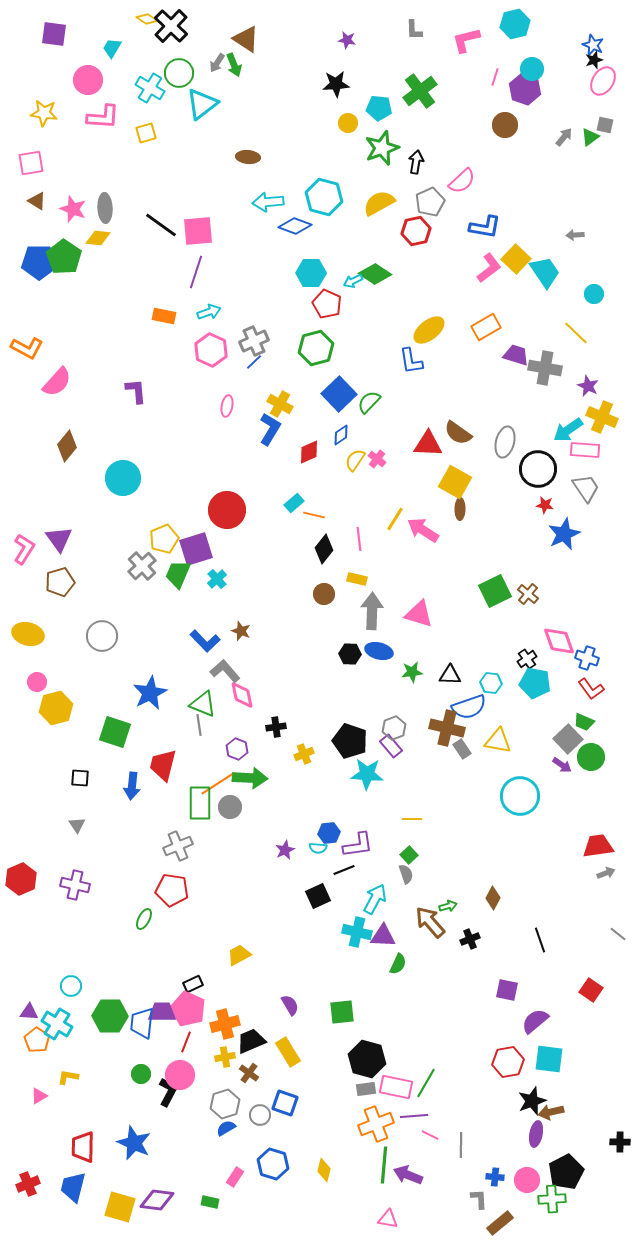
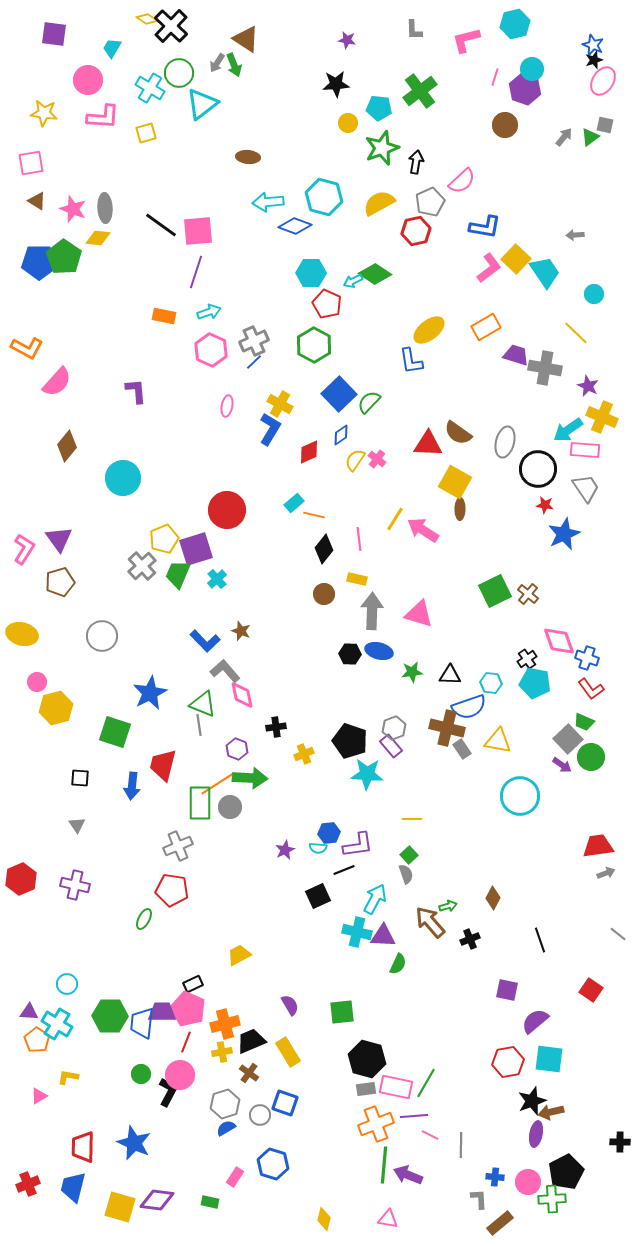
green hexagon at (316, 348): moved 2 px left, 3 px up; rotated 16 degrees counterclockwise
yellow ellipse at (28, 634): moved 6 px left
cyan circle at (71, 986): moved 4 px left, 2 px up
yellow cross at (225, 1057): moved 3 px left, 5 px up
yellow diamond at (324, 1170): moved 49 px down
pink circle at (527, 1180): moved 1 px right, 2 px down
